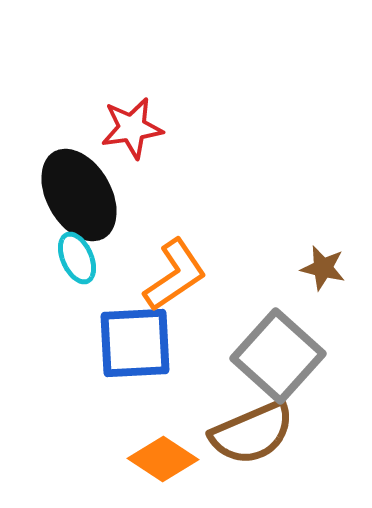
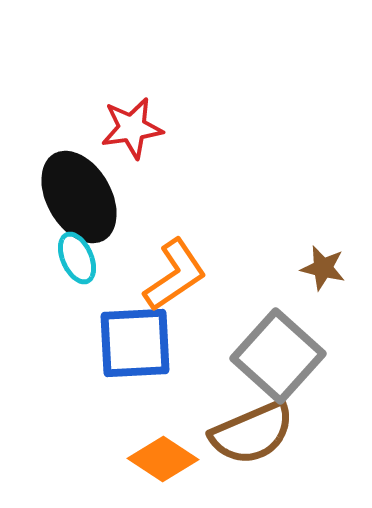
black ellipse: moved 2 px down
